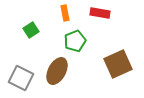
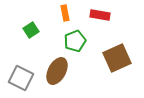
red rectangle: moved 2 px down
brown square: moved 1 px left, 6 px up
